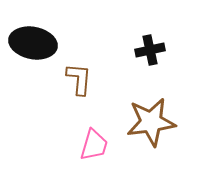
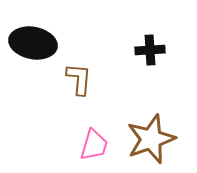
black cross: rotated 8 degrees clockwise
brown star: moved 17 px down; rotated 12 degrees counterclockwise
